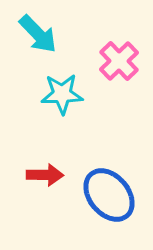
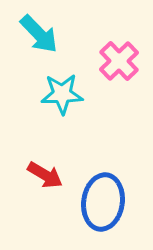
cyan arrow: moved 1 px right
red arrow: rotated 30 degrees clockwise
blue ellipse: moved 6 px left, 7 px down; rotated 48 degrees clockwise
